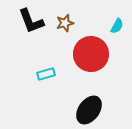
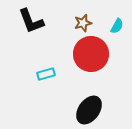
brown star: moved 18 px right
